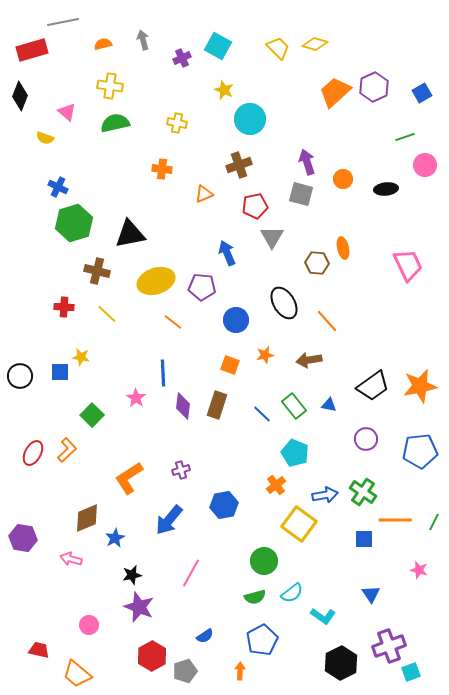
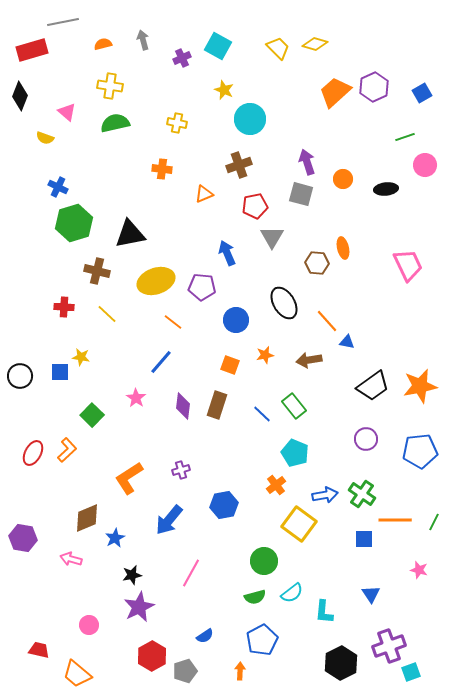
blue line at (163, 373): moved 2 px left, 11 px up; rotated 44 degrees clockwise
blue triangle at (329, 405): moved 18 px right, 63 px up
green cross at (363, 492): moved 1 px left, 2 px down
purple star at (139, 607): rotated 24 degrees clockwise
cyan L-shape at (323, 616): moved 1 px right, 4 px up; rotated 60 degrees clockwise
